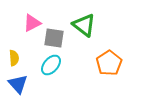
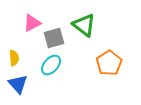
gray square: rotated 25 degrees counterclockwise
